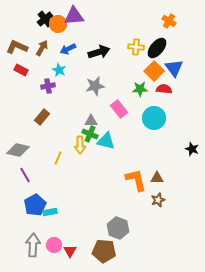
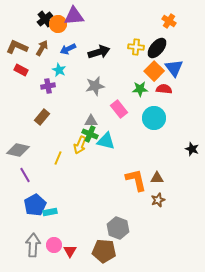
yellow arrow: rotated 24 degrees clockwise
